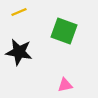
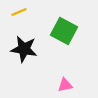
green square: rotated 8 degrees clockwise
black star: moved 5 px right, 3 px up
